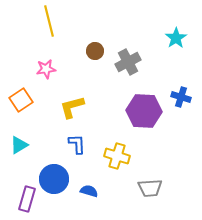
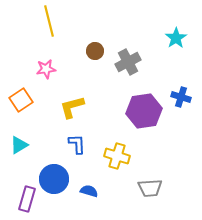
purple hexagon: rotated 12 degrees counterclockwise
